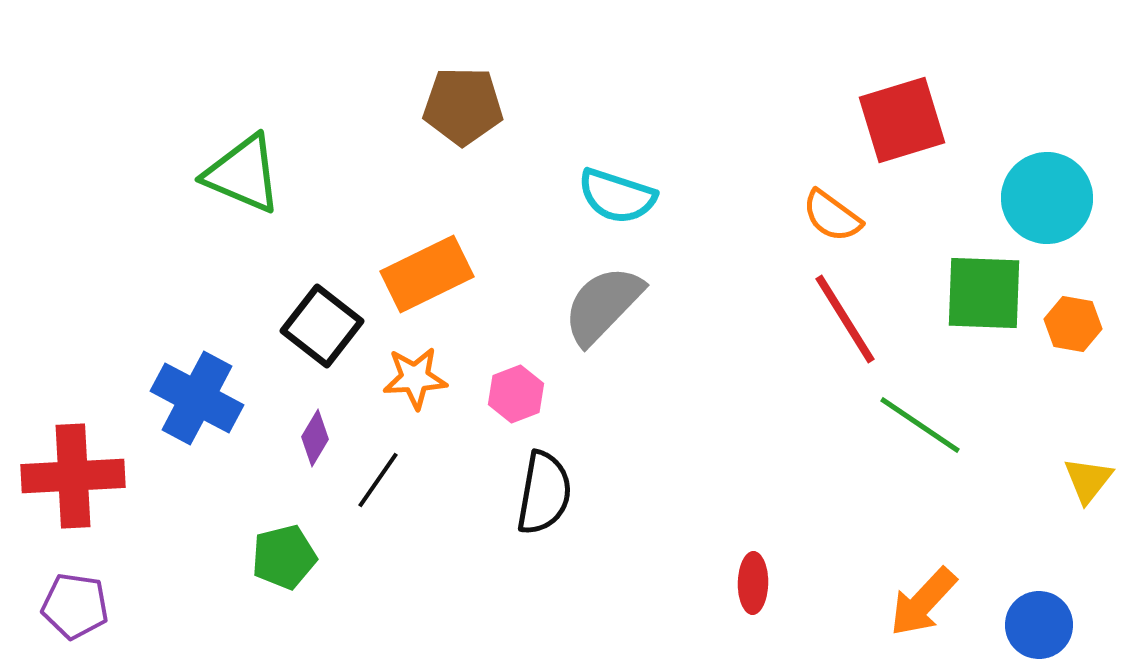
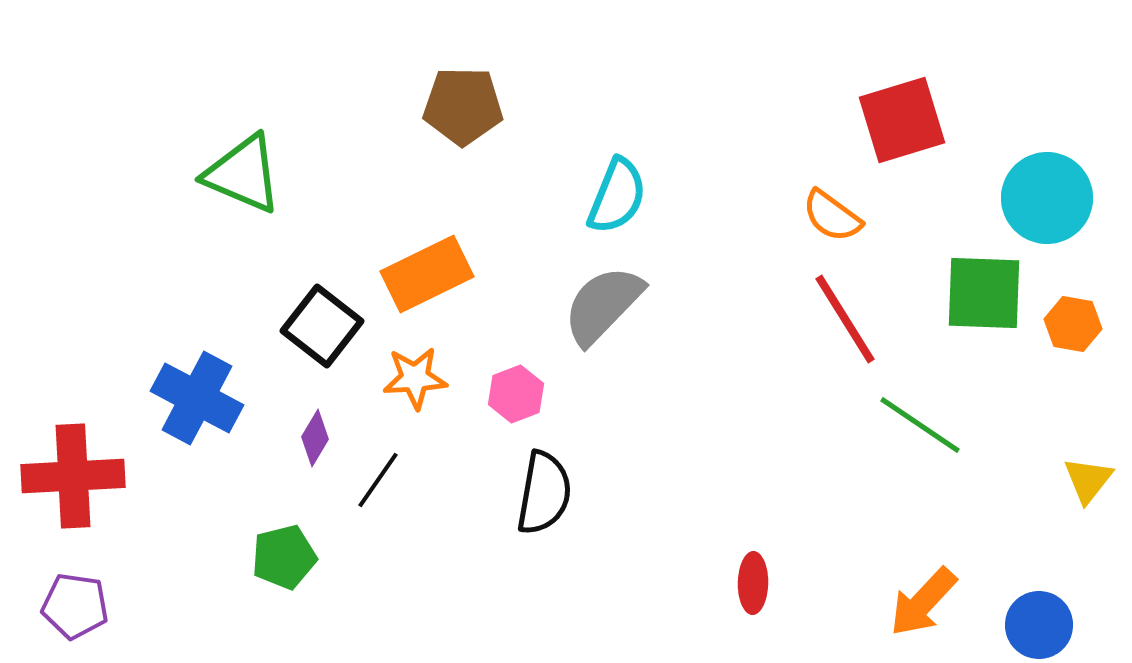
cyan semicircle: rotated 86 degrees counterclockwise
